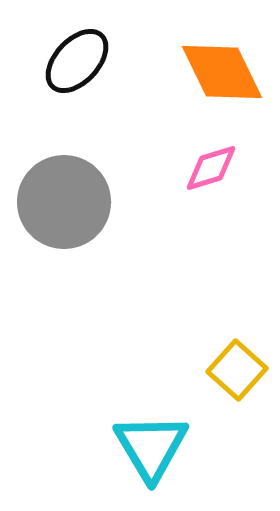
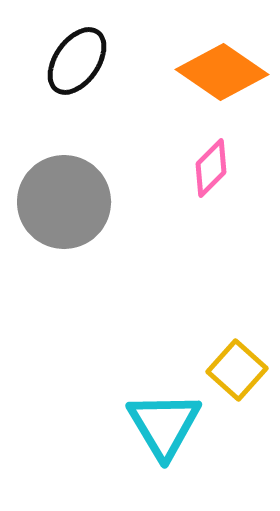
black ellipse: rotated 8 degrees counterclockwise
orange diamond: rotated 30 degrees counterclockwise
pink diamond: rotated 28 degrees counterclockwise
cyan triangle: moved 13 px right, 22 px up
